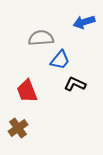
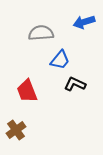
gray semicircle: moved 5 px up
brown cross: moved 2 px left, 2 px down
